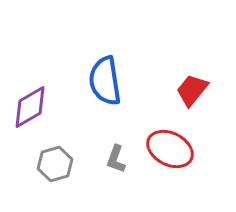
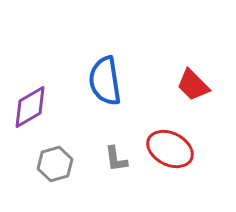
red trapezoid: moved 1 px right, 5 px up; rotated 84 degrees counterclockwise
gray L-shape: rotated 28 degrees counterclockwise
